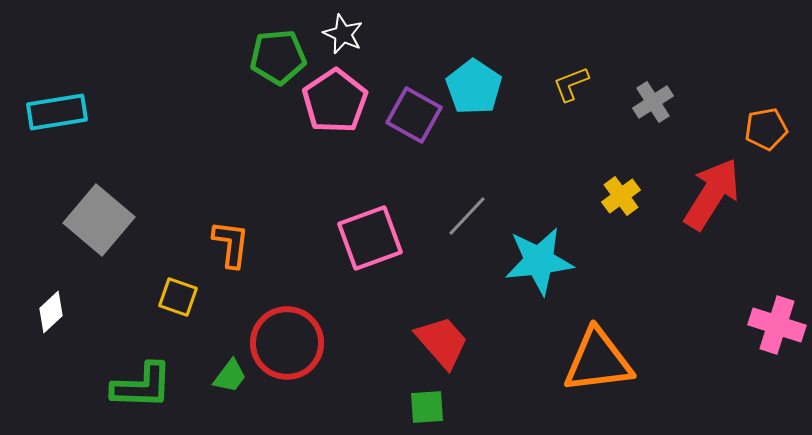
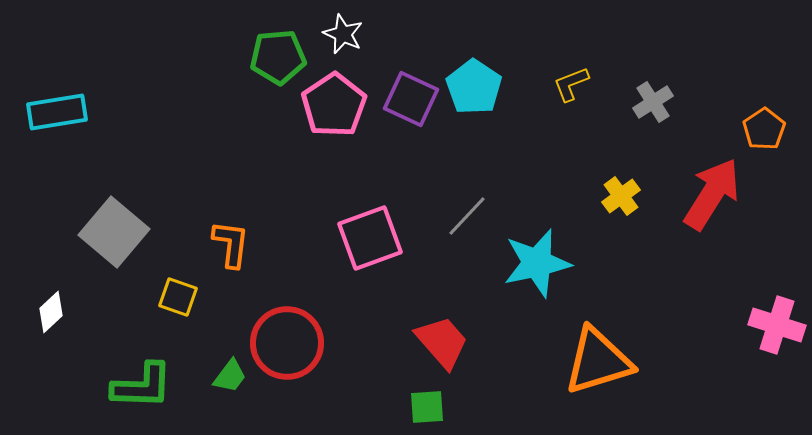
pink pentagon: moved 1 px left, 4 px down
purple square: moved 3 px left, 16 px up; rotated 4 degrees counterclockwise
orange pentagon: moved 2 px left; rotated 24 degrees counterclockwise
gray square: moved 15 px right, 12 px down
cyan star: moved 2 px left, 2 px down; rotated 6 degrees counterclockwise
orange triangle: rotated 10 degrees counterclockwise
